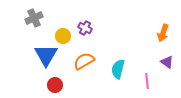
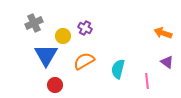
gray cross: moved 5 px down
orange arrow: rotated 90 degrees clockwise
